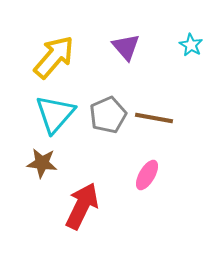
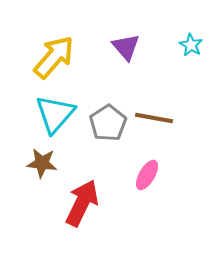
gray pentagon: moved 8 px down; rotated 9 degrees counterclockwise
red arrow: moved 3 px up
